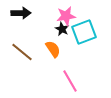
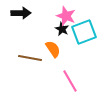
pink star: rotated 30 degrees clockwise
brown line: moved 8 px right, 6 px down; rotated 30 degrees counterclockwise
